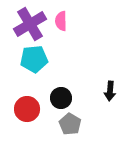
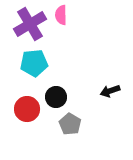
pink semicircle: moved 6 px up
cyan pentagon: moved 4 px down
black arrow: rotated 66 degrees clockwise
black circle: moved 5 px left, 1 px up
